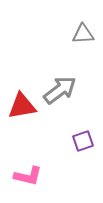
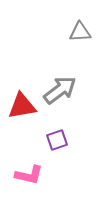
gray triangle: moved 3 px left, 2 px up
purple square: moved 26 px left, 1 px up
pink L-shape: moved 1 px right, 1 px up
